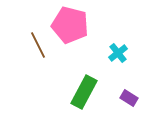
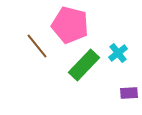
brown line: moved 1 px left, 1 px down; rotated 12 degrees counterclockwise
green rectangle: moved 27 px up; rotated 16 degrees clockwise
purple rectangle: moved 5 px up; rotated 36 degrees counterclockwise
